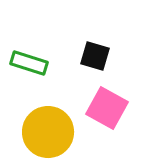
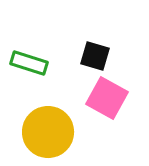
pink square: moved 10 px up
